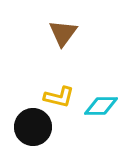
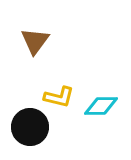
brown triangle: moved 28 px left, 8 px down
black circle: moved 3 px left
